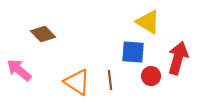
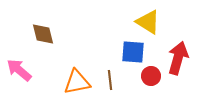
brown diamond: rotated 30 degrees clockwise
orange triangle: rotated 44 degrees counterclockwise
